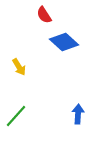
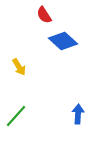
blue diamond: moved 1 px left, 1 px up
